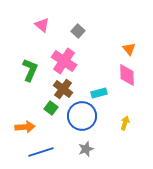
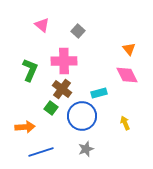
pink cross: rotated 35 degrees counterclockwise
pink diamond: rotated 25 degrees counterclockwise
brown cross: moved 1 px left
yellow arrow: rotated 40 degrees counterclockwise
